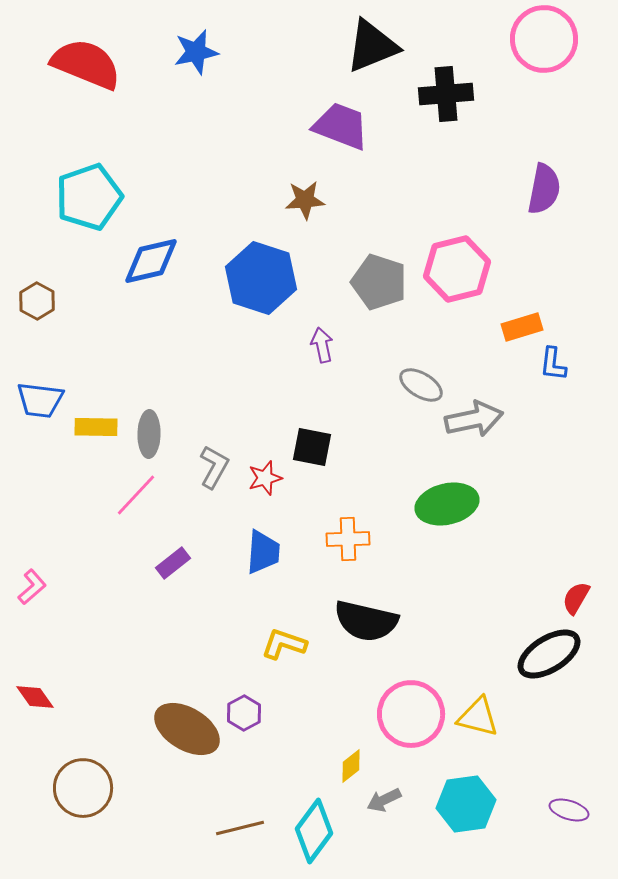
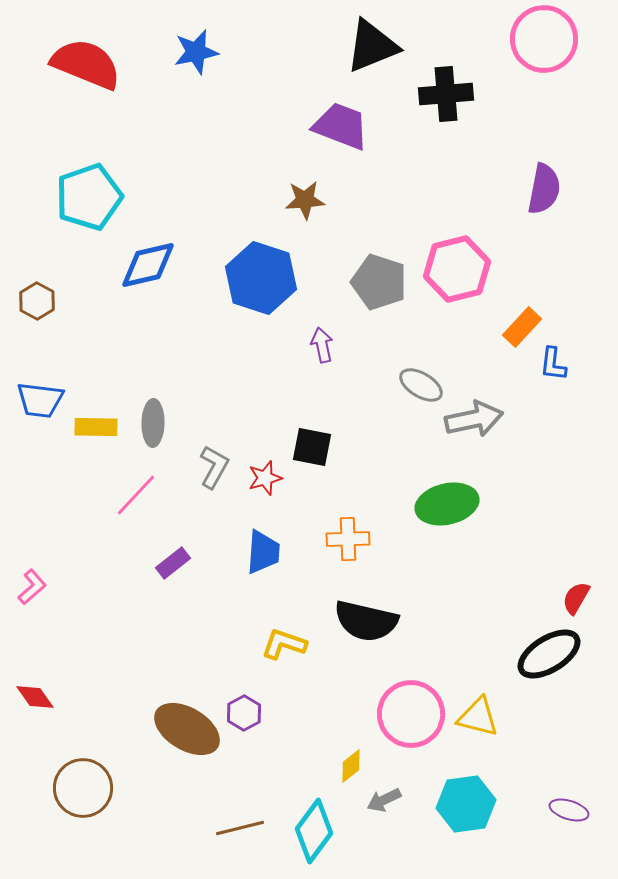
blue diamond at (151, 261): moved 3 px left, 4 px down
orange rectangle at (522, 327): rotated 30 degrees counterclockwise
gray ellipse at (149, 434): moved 4 px right, 11 px up
